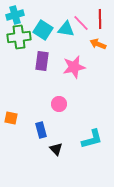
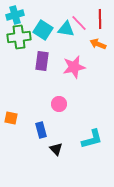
pink line: moved 2 px left
